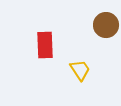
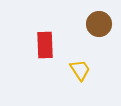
brown circle: moved 7 px left, 1 px up
